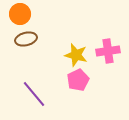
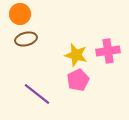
purple line: moved 3 px right; rotated 12 degrees counterclockwise
